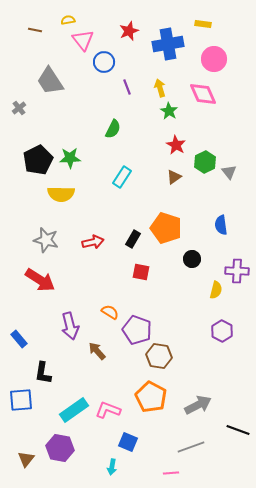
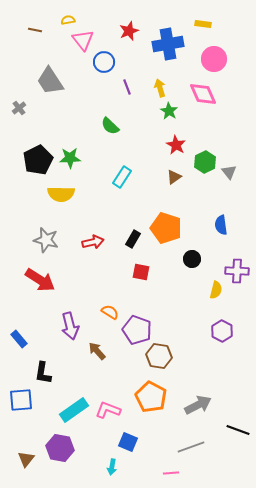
green semicircle at (113, 129): moved 3 px left, 3 px up; rotated 108 degrees clockwise
